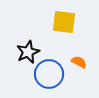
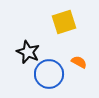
yellow square: rotated 25 degrees counterclockwise
black star: rotated 25 degrees counterclockwise
